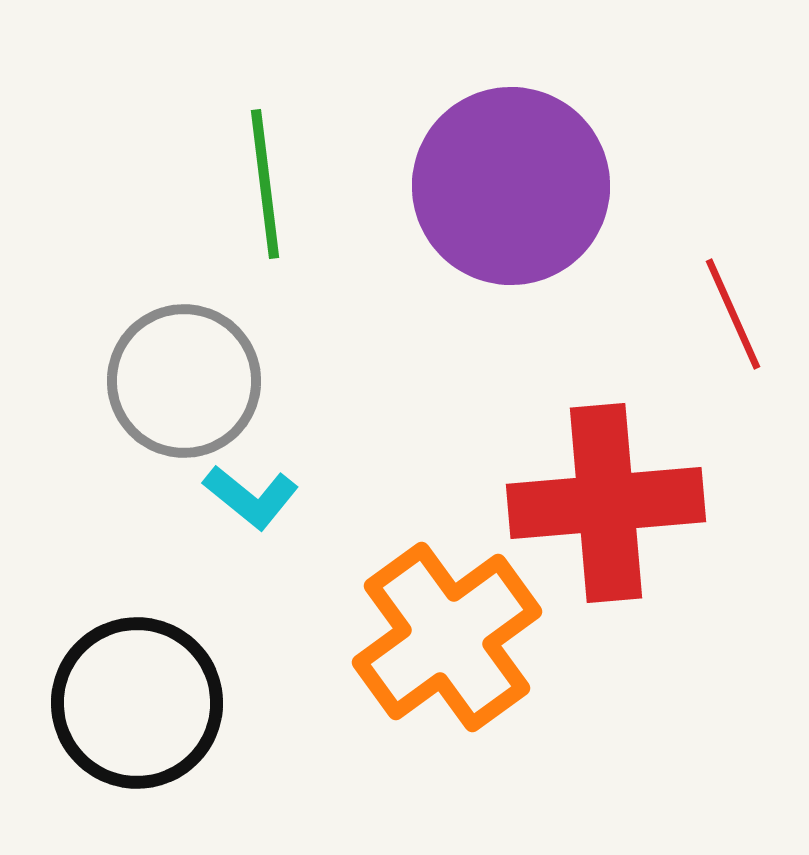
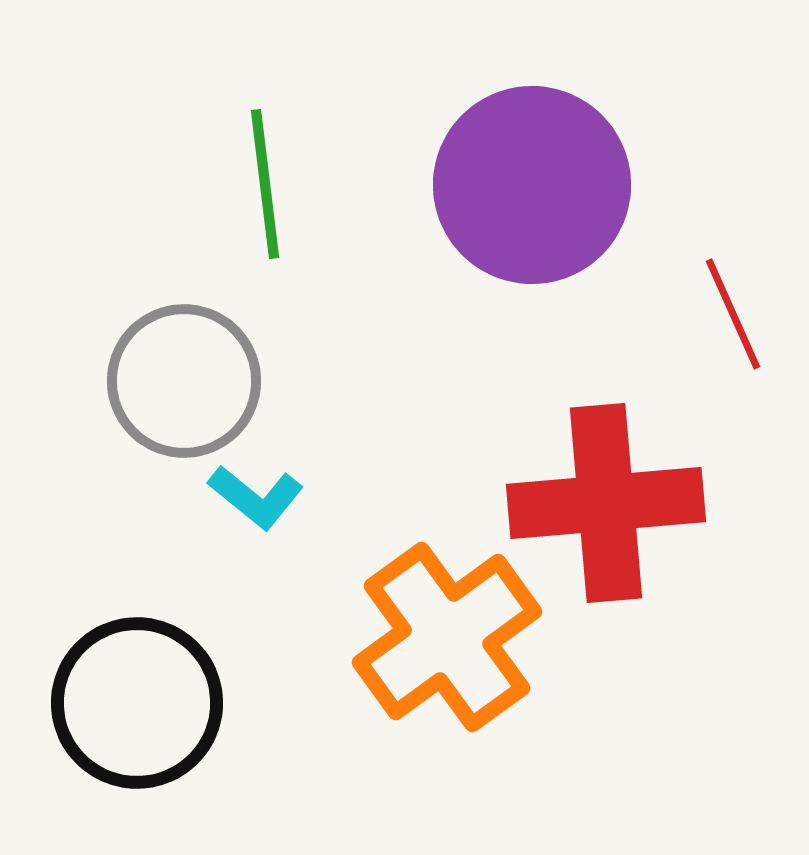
purple circle: moved 21 px right, 1 px up
cyan L-shape: moved 5 px right
